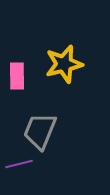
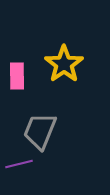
yellow star: rotated 21 degrees counterclockwise
